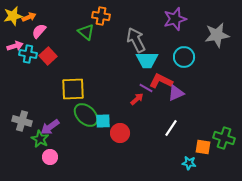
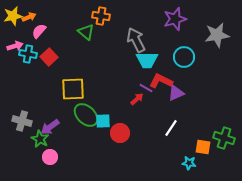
red square: moved 1 px right, 1 px down
